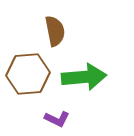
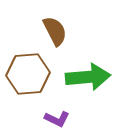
brown semicircle: rotated 16 degrees counterclockwise
green arrow: moved 4 px right
